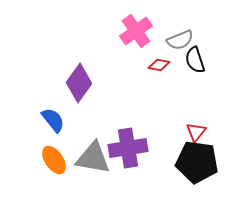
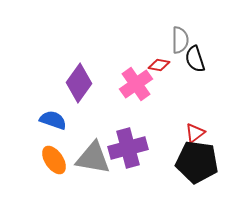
pink cross: moved 53 px down
gray semicircle: rotated 68 degrees counterclockwise
black semicircle: moved 1 px up
blue semicircle: rotated 32 degrees counterclockwise
red triangle: moved 1 px left, 1 px down; rotated 15 degrees clockwise
purple cross: rotated 6 degrees counterclockwise
